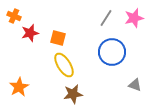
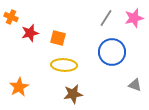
orange cross: moved 3 px left, 1 px down
yellow ellipse: rotated 55 degrees counterclockwise
